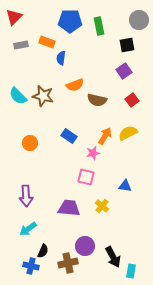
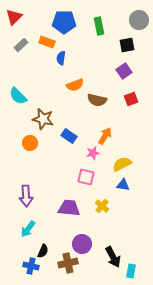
blue pentagon: moved 6 px left, 1 px down
gray rectangle: rotated 32 degrees counterclockwise
brown star: moved 23 px down
red square: moved 1 px left, 1 px up; rotated 16 degrees clockwise
yellow semicircle: moved 6 px left, 31 px down
blue triangle: moved 2 px left, 1 px up
cyan arrow: rotated 18 degrees counterclockwise
purple circle: moved 3 px left, 2 px up
